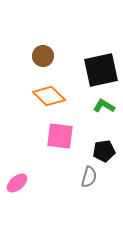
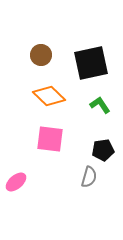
brown circle: moved 2 px left, 1 px up
black square: moved 10 px left, 7 px up
green L-shape: moved 4 px left, 1 px up; rotated 25 degrees clockwise
pink square: moved 10 px left, 3 px down
black pentagon: moved 1 px left, 1 px up
pink ellipse: moved 1 px left, 1 px up
